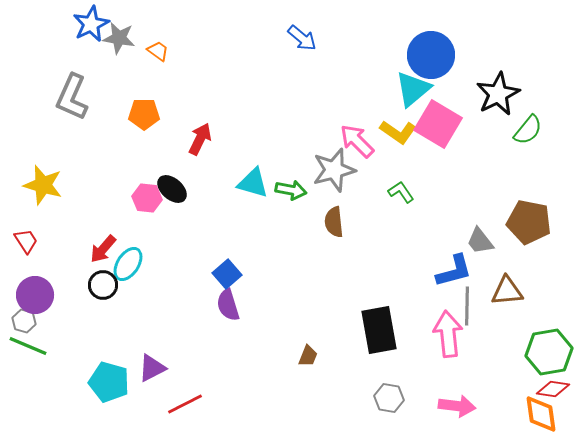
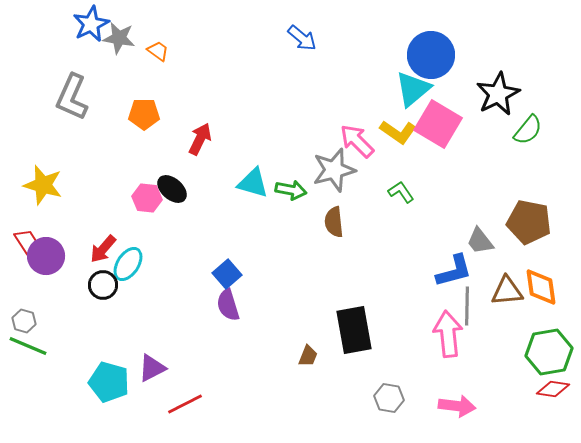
purple circle at (35, 295): moved 11 px right, 39 px up
black rectangle at (379, 330): moved 25 px left
orange diamond at (541, 414): moved 127 px up
